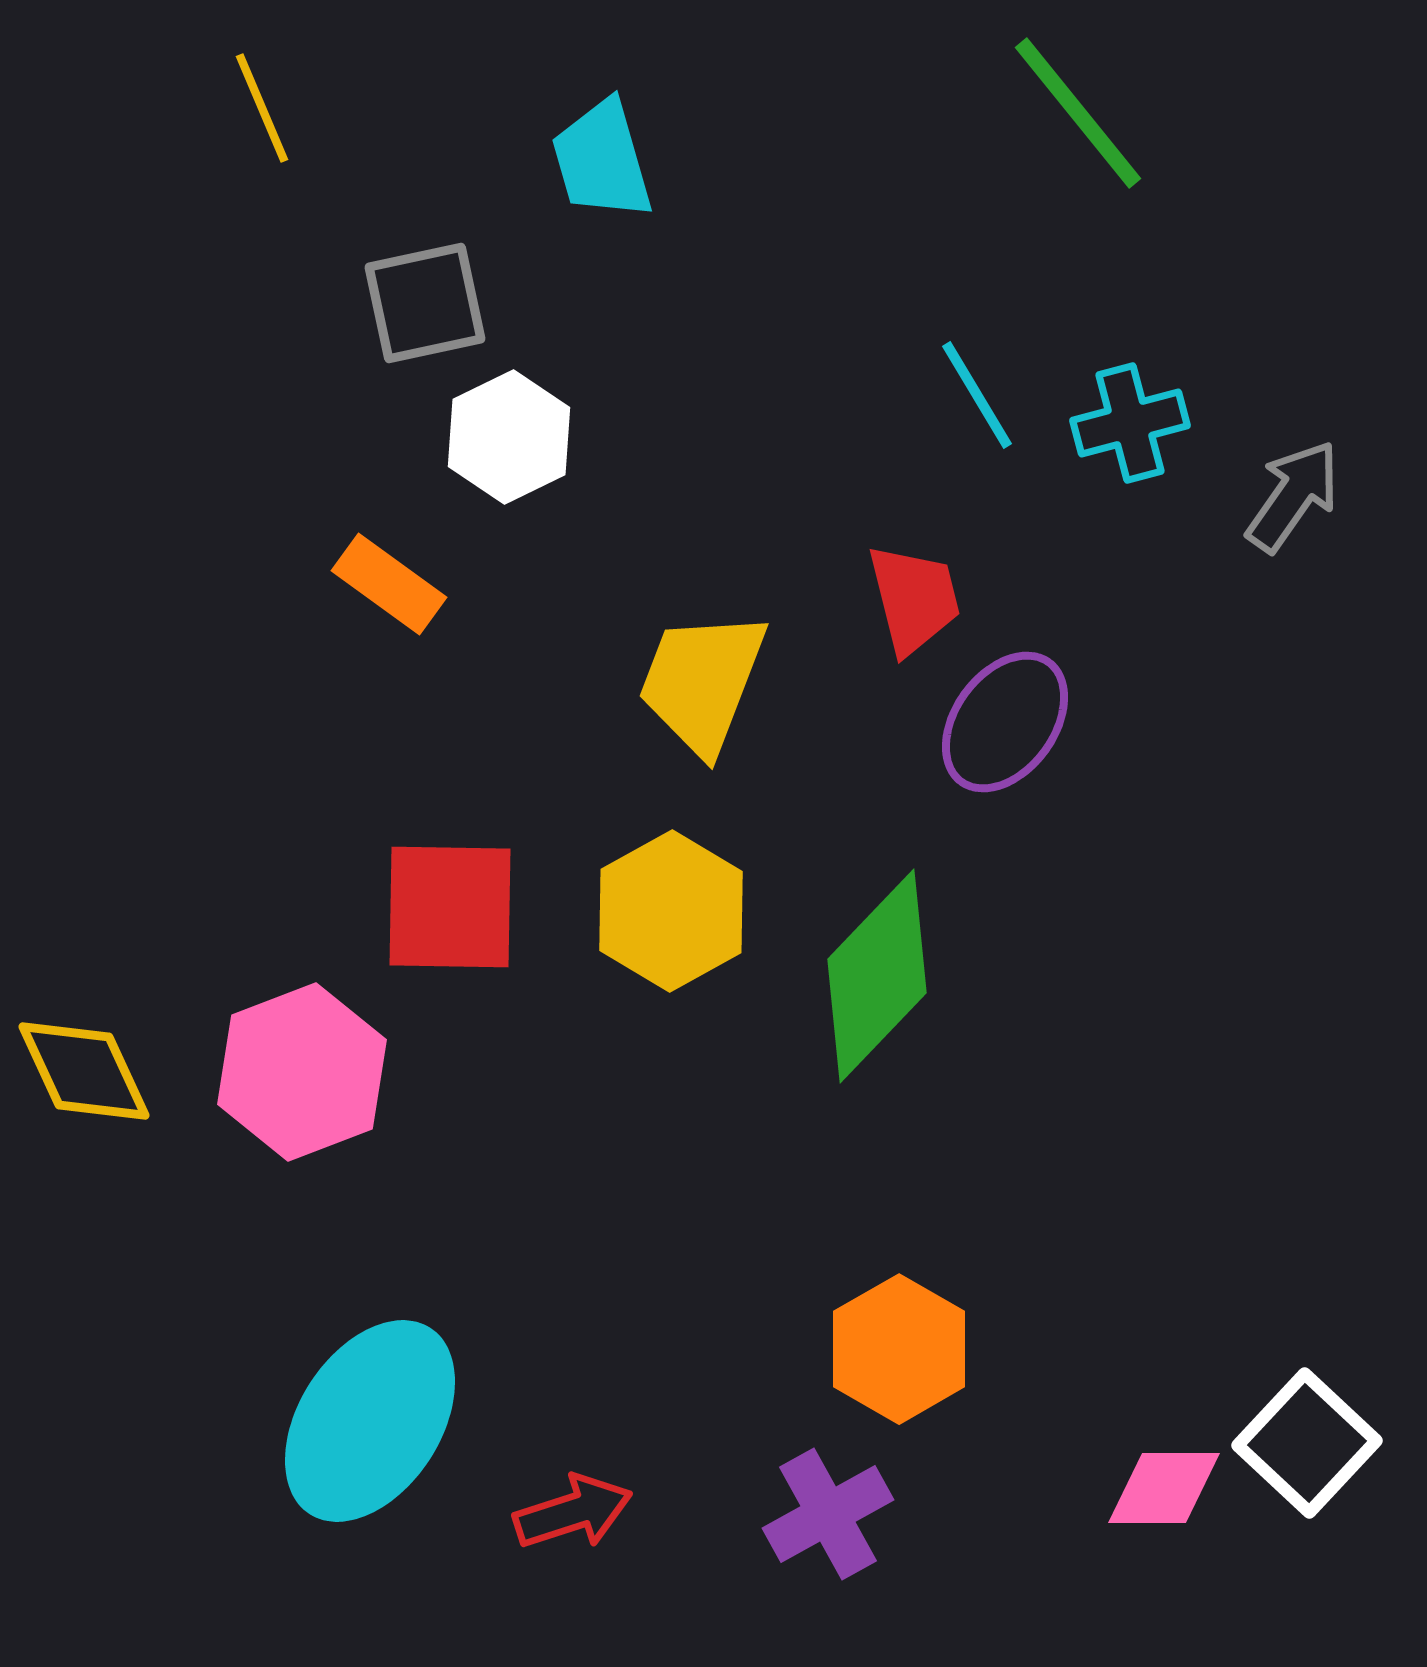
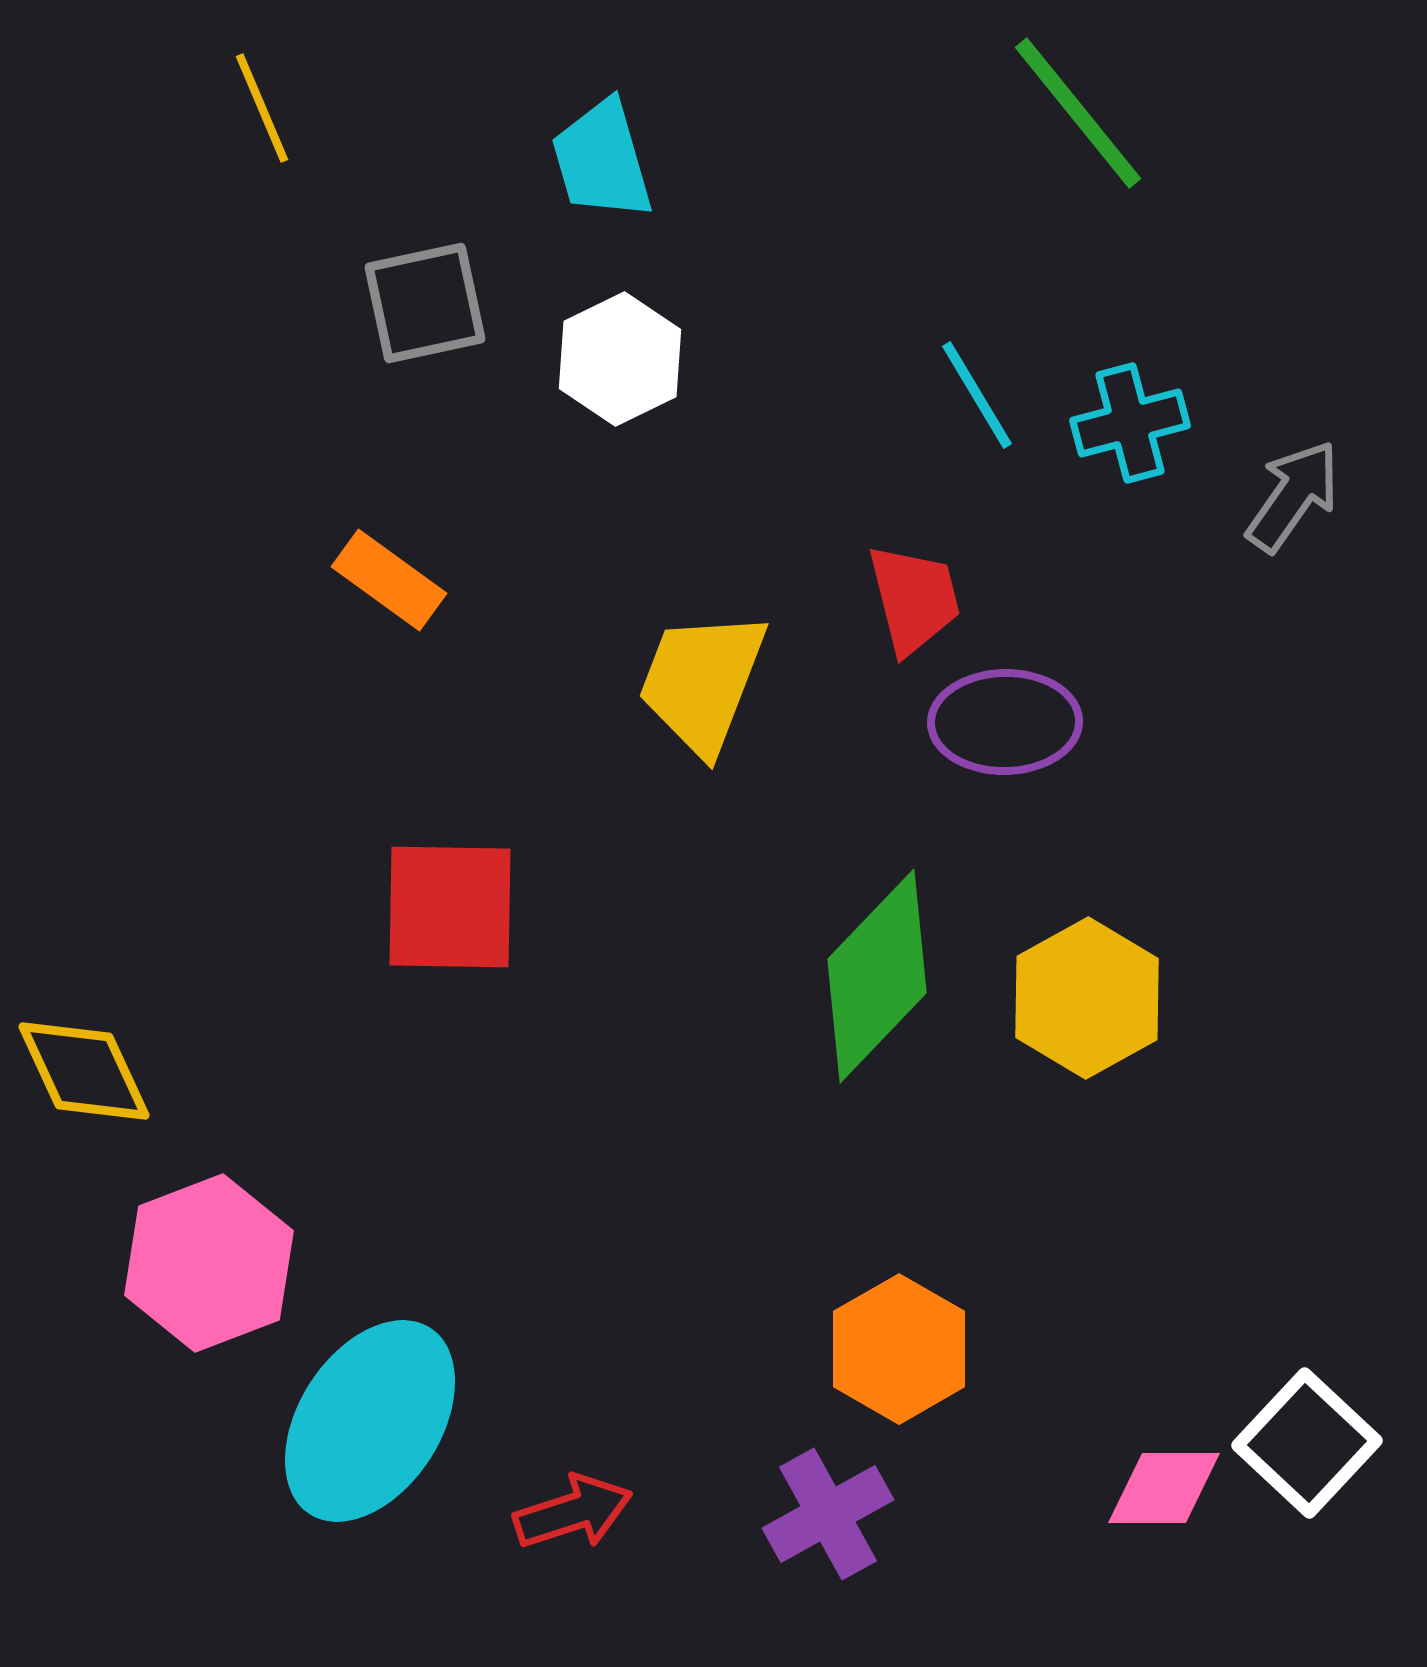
white hexagon: moved 111 px right, 78 px up
orange rectangle: moved 4 px up
purple ellipse: rotated 53 degrees clockwise
yellow hexagon: moved 416 px right, 87 px down
pink hexagon: moved 93 px left, 191 px down
